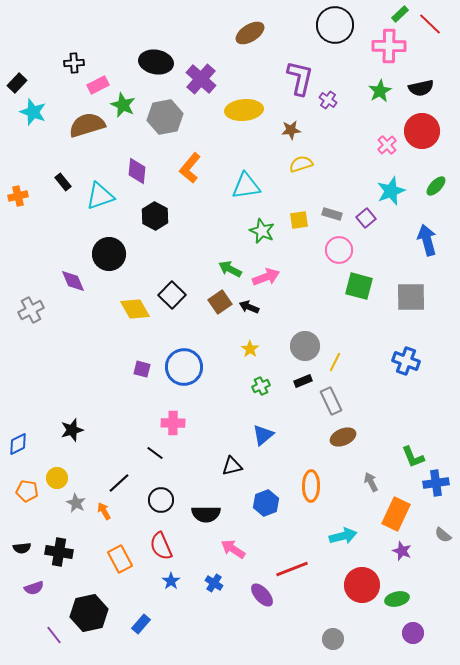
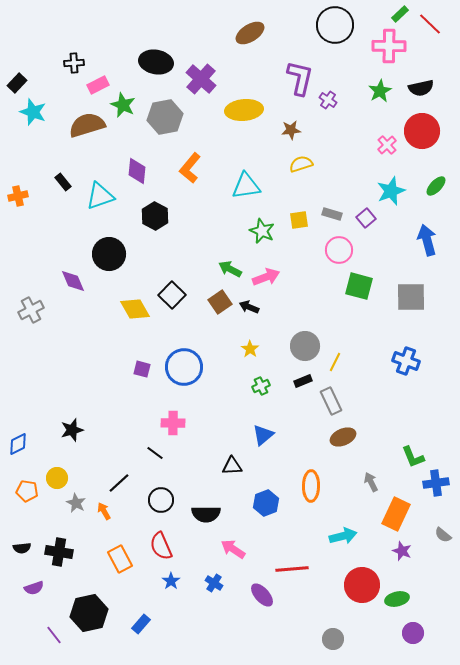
black triangle at (232, 466): rotated 10 degrees clockwise
red line at (292, 569): rotated 16 degrees clockwise
